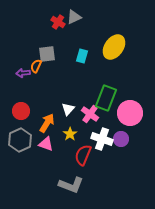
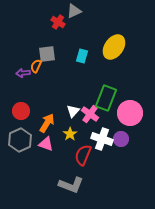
gray triangle: moved 6 px up
white triangle: moved 5 px right, 2 px down
